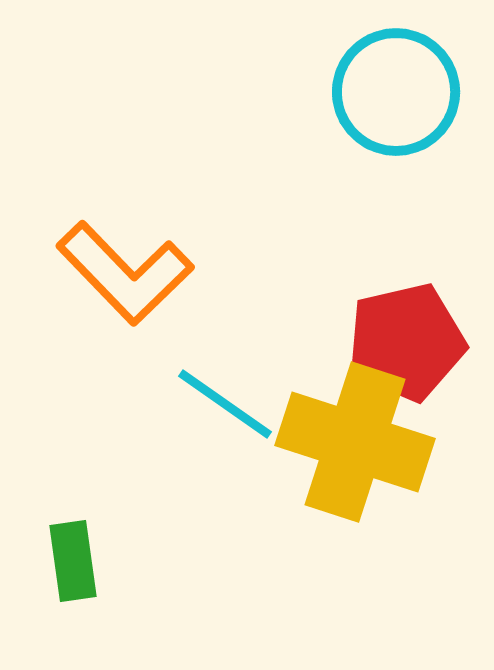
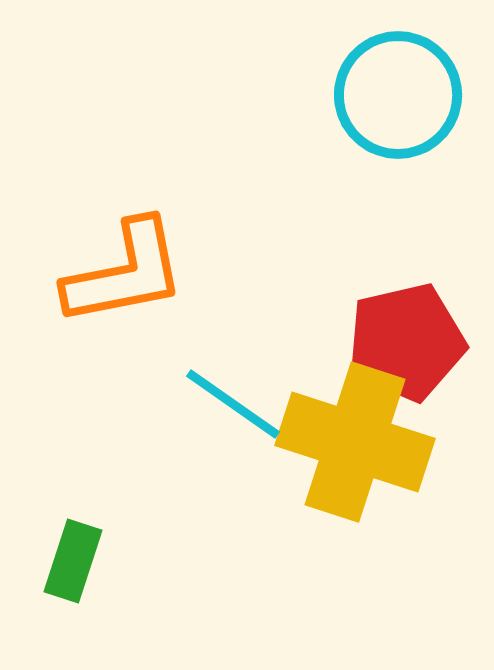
cyan circle: moved 2 px right, 3 px down
orange L-shape: rotated 57 degrees counterclockwise
cyan line: moved 8 px right
green rectangle: rotated 26 degrees clockwise
